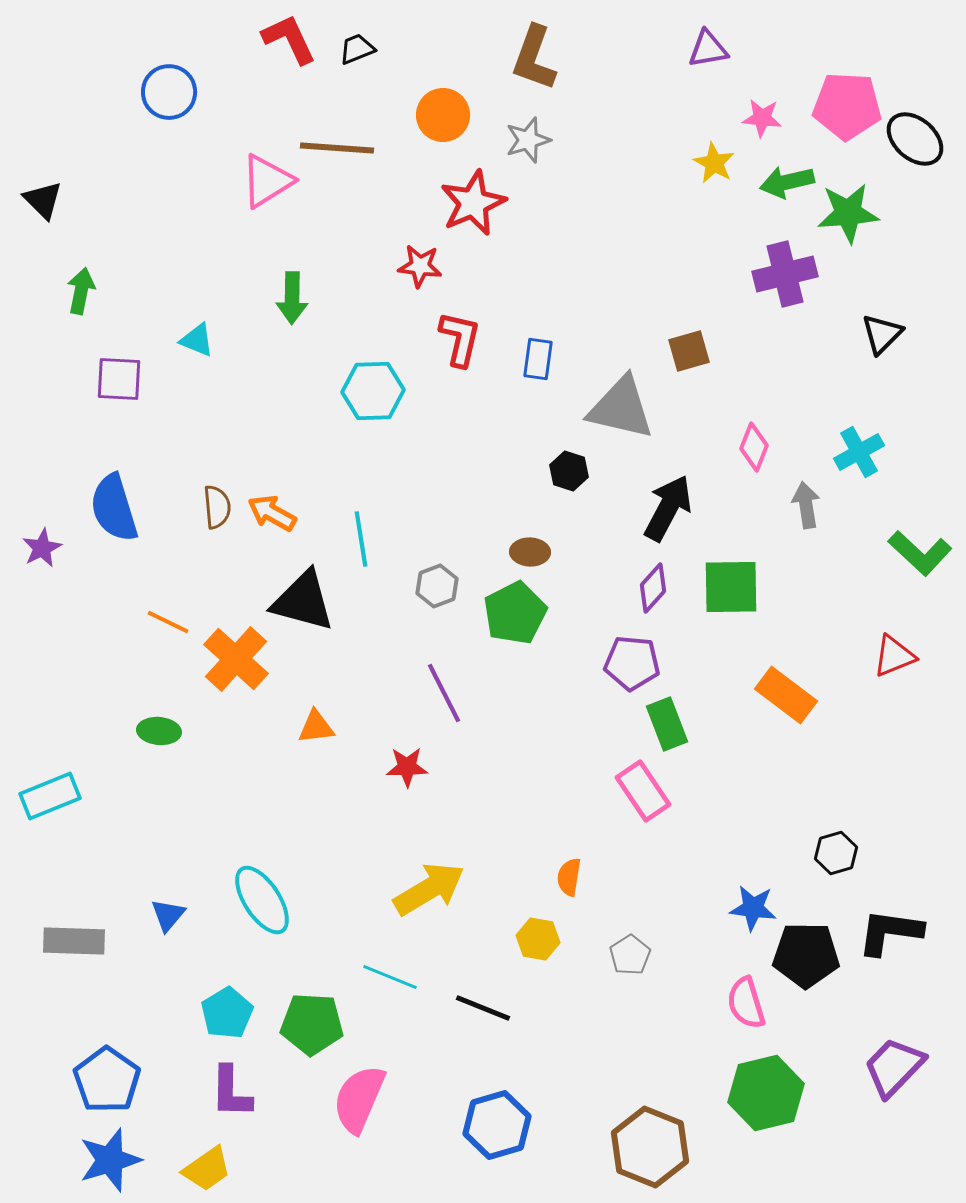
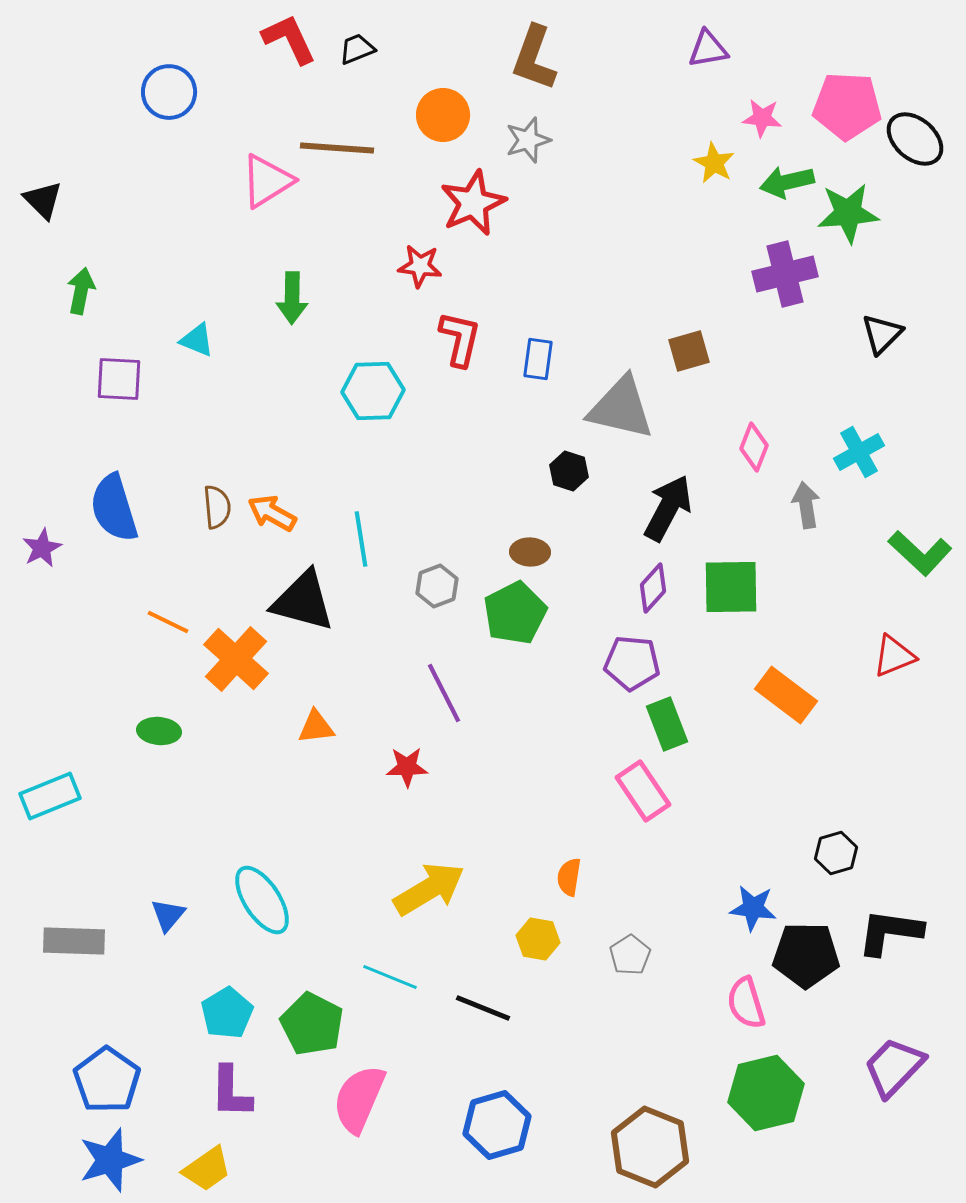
green pentagon at (312, 1024): rotated 24 degrees clockwise
